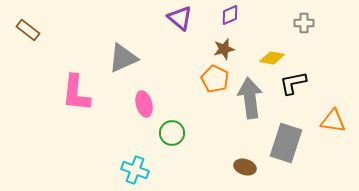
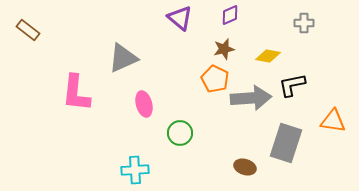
yellow diamond: moved 4 px left, 2 px up
black L-shape: moved 1 px left, 2 px down
gray arrow: moved 1 px right; rotated 93 degrees clockwise
green circle: moved 8 px right
cyan cross: rotated 24 degrees counterclockwise
